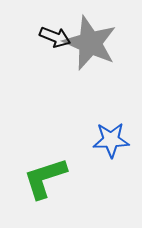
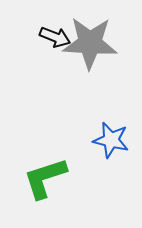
gray star: rotated 20 degrees counterclockwise
blue star: rotated 15 degrees clockwise
